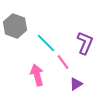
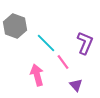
purple triangle: moved 1 px down; rotated 40 degrees counterclockwise
